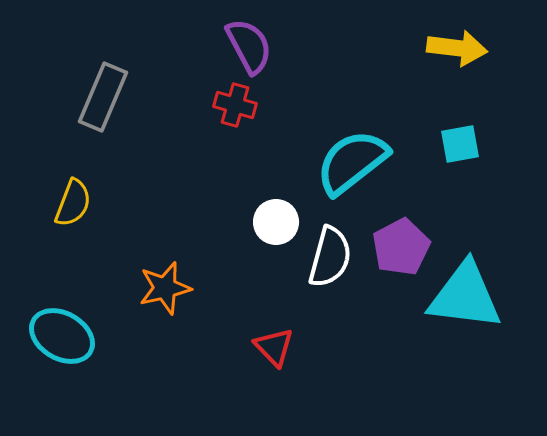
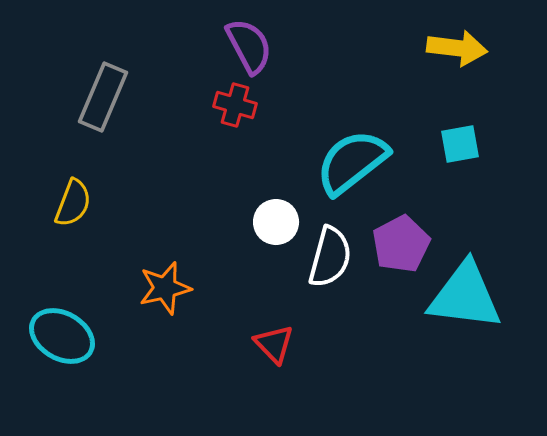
purple pentagon: moved 3 px up
red triangle: moved 3 px up
